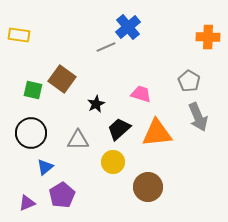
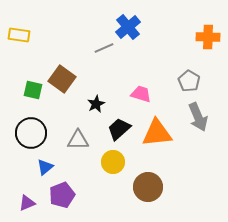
gray line: moved 2 px left, 1 px down
purple pentagon: rotated 10 degrees clockwise
